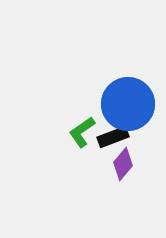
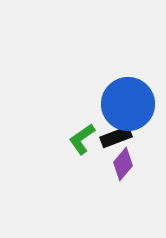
green L-shape: moved 7 px down
black rectangle: moved 3 px right
